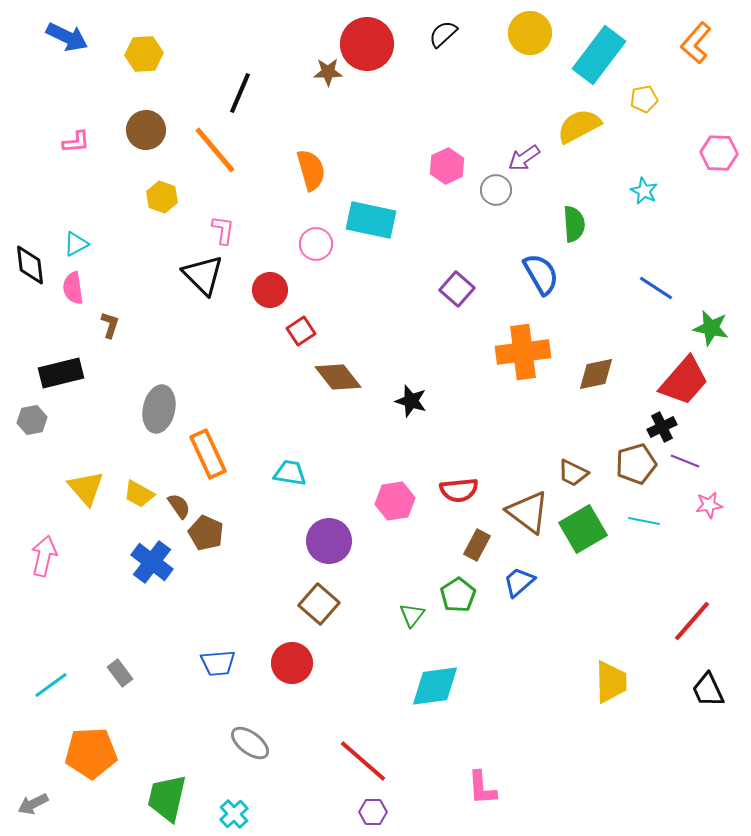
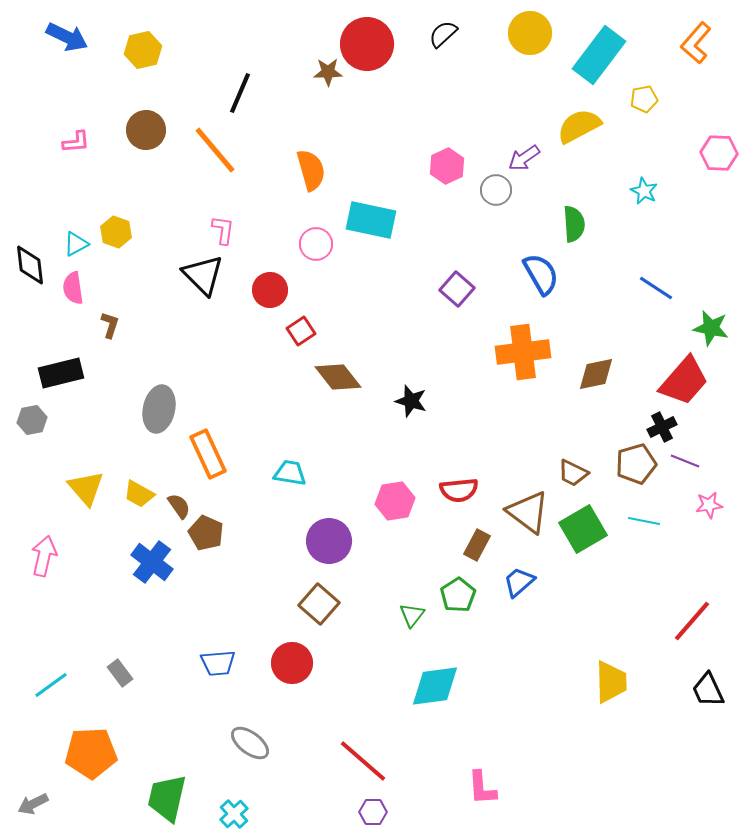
yellow hexagon at (144, 54): moved 1 px left, 4 px up; rotated 9 degrees counterclockwise
yellow hexagon at (162, 197): moved 46 px left, 35 px down
